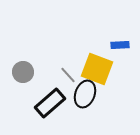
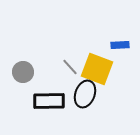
gray line: moved 2 px right, 8 px up
black rectangle: moved 1 px left, 2 px up; rotated 40 degrees clockwise
